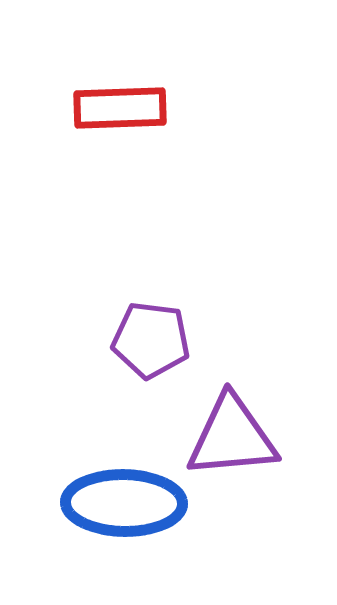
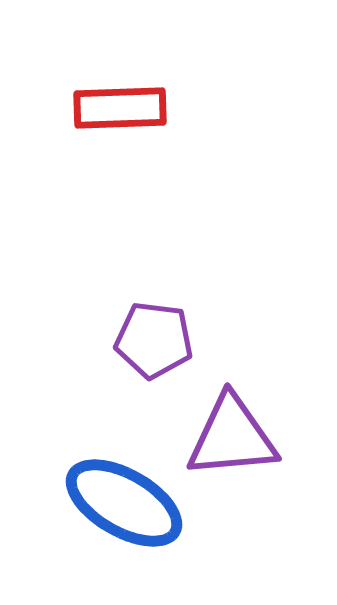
purple pentagon: moved 3 px right
blue ellipse: rotated 29 degrees clockwise
